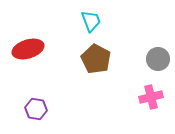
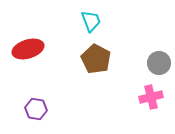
gray circle: moved 1 px right, 4 px down
